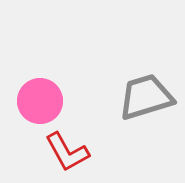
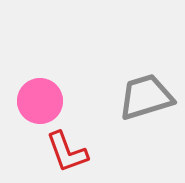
red L-shape: rotated 9 degrees clockwise
